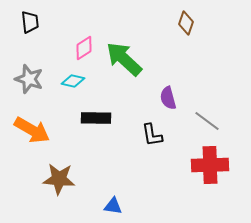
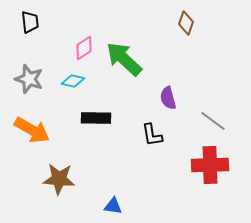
gray line: moved 6 px right
